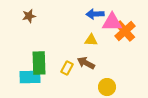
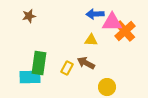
green rectangle: rotated 10 degrees clockwise
